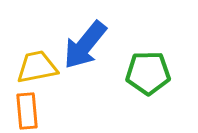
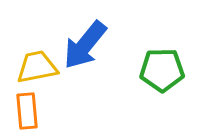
green pentagon: moved 14 px right, 3 px up
